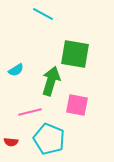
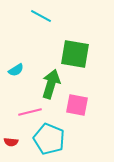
cyan line: moved 2 px left, 2 px down
green arrow: moved 3 px down
